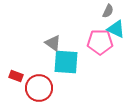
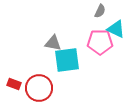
gray semicircle: moved 8 px left
gray triangle: rotated 24 degrees counterclockwise
cyan square: moved 1 px right, 2 px up; rotated 12 degrees counterclockwise
red rectangle: moved 2 px left, 8 px down
